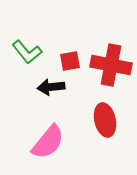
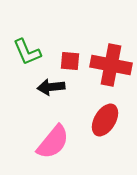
green L-shape: rotated 16 degrees clockwise
red square: rotated 15 degrees clockwise
red ellipse: rotated 44 degrees clockwise
pink semicircle: moved 5 px right
